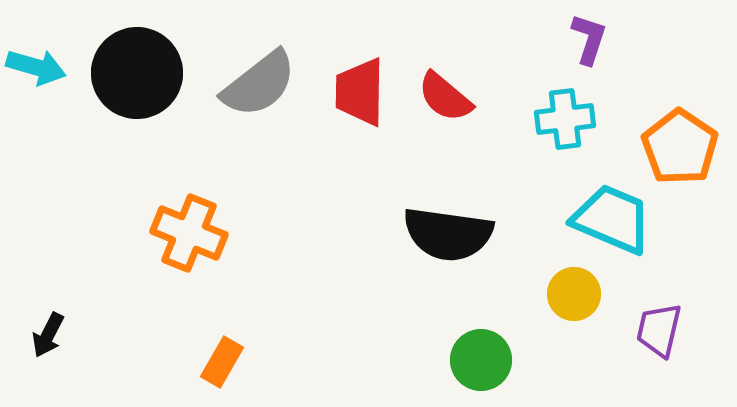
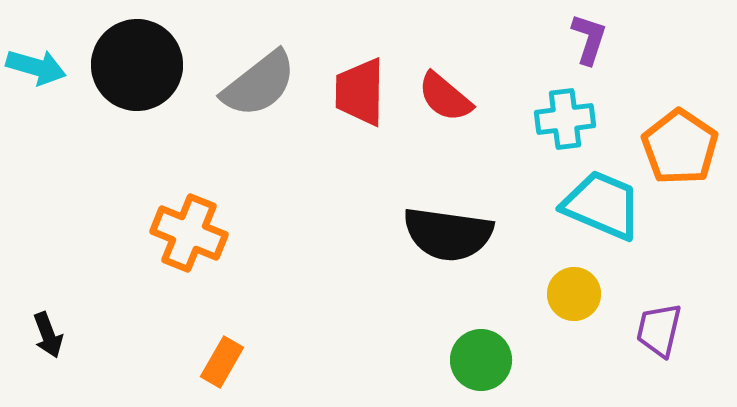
black circle: moved 8 px up
cyan trapezoid: moved 10 px left, 14 px up
black arrow: rotated 48 degrees counterclockwise
